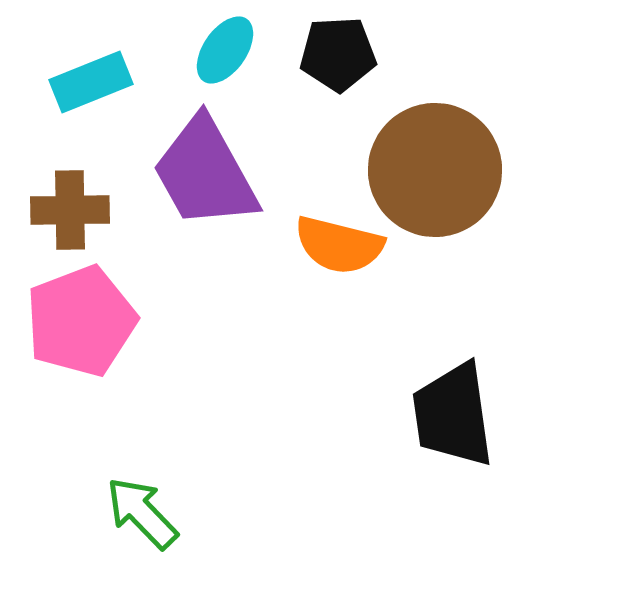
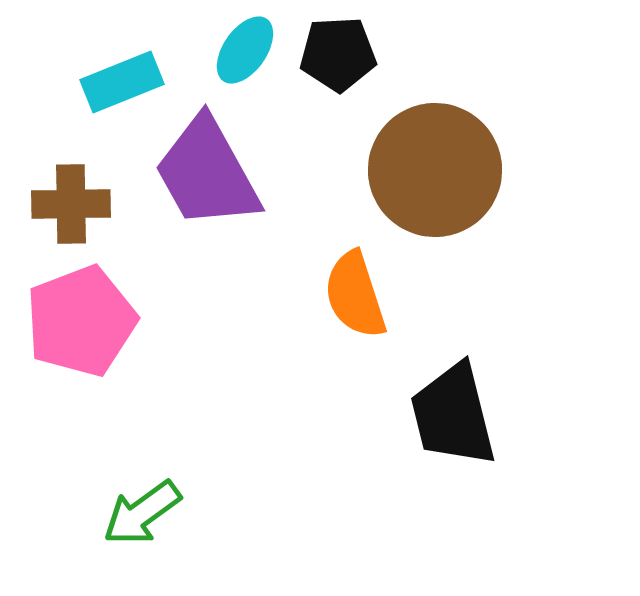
cyan ellipse: moved 20 px right
cyan rectangle: moved 31 px right
purple trapezoid: moved 2 px right
brown cross: moved 1 px right, 6 px up
orange semicircle: moved 16 px right, 50 px down; rotated 58 degrees clockwise
black trapezoid: rotated 6 degrees counterclockwise
green arrow: rotated 82 degrees counterclockwise
